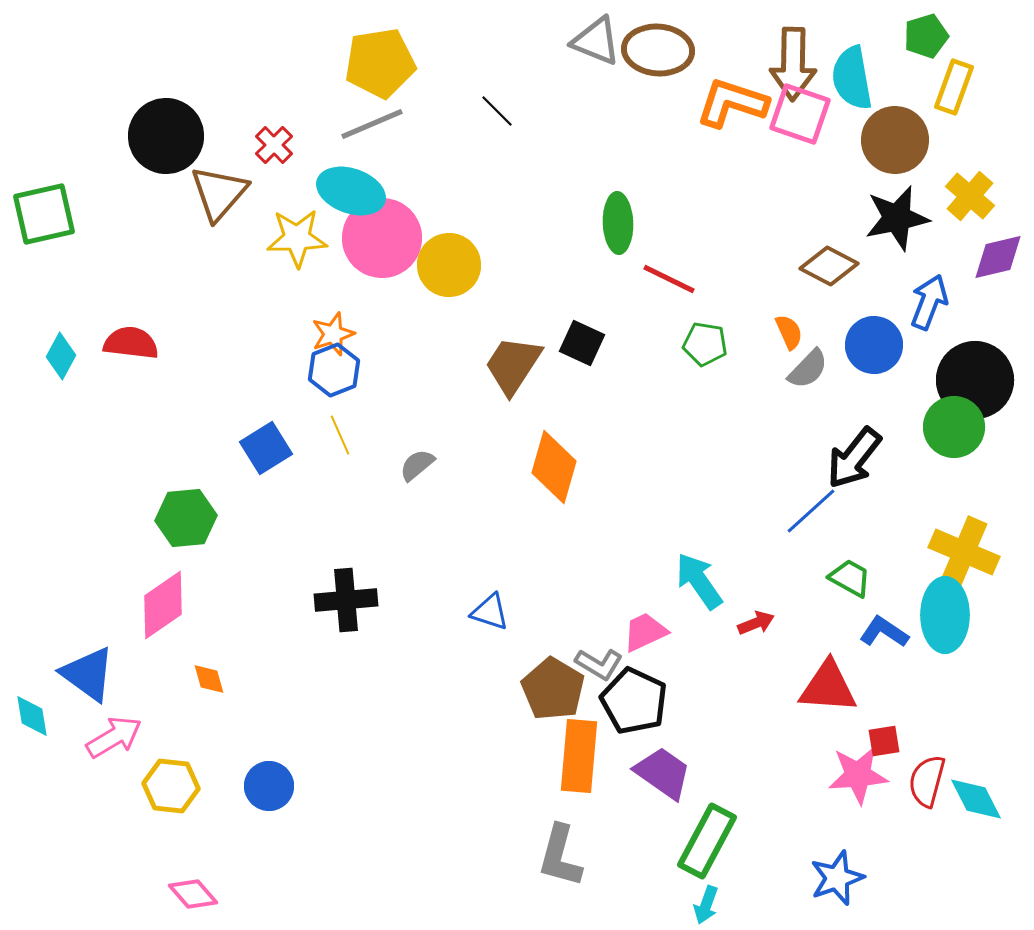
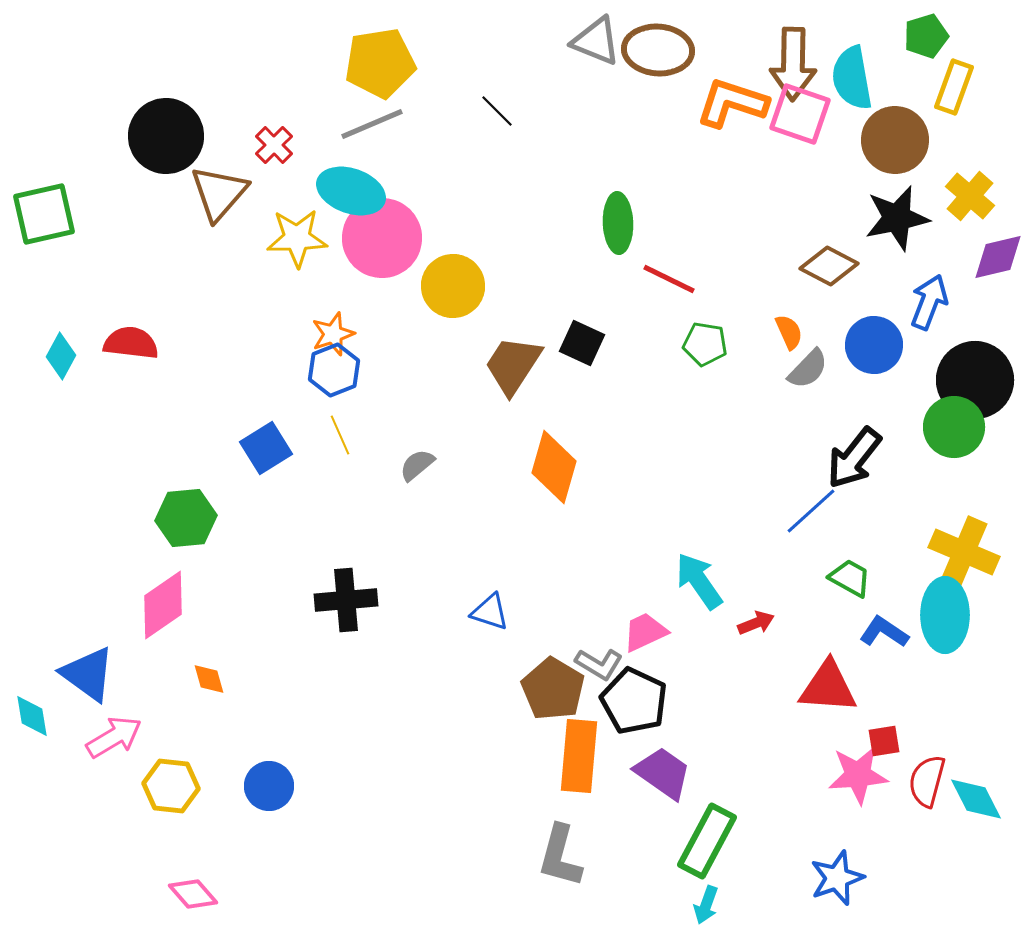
yellow circle at (449, 265): moved 4 px right, 21 px down
